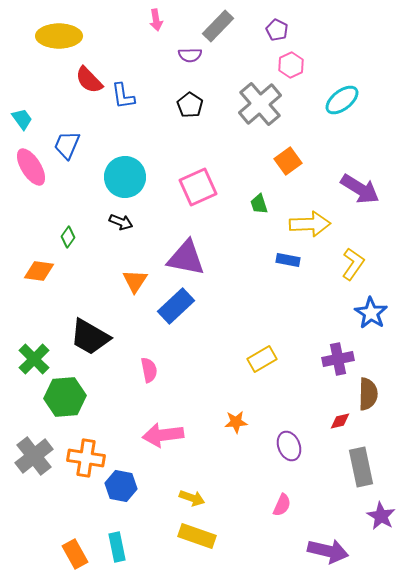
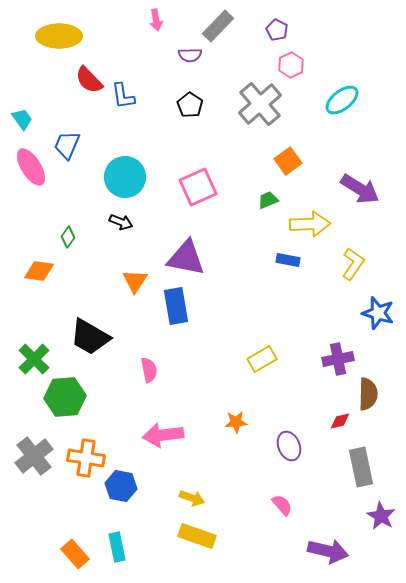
green trapezoid at (259, 204): moved 9 px right, 4 px up; rotated 85 degrees clockwise
blue rectangle at (176, 306): rotated 57 degrees counterclockwise
blue star at (371, 313): moved 7 px right; rotated 16 degrees counterclockwise
pink semicircle at (282, 505): rotated 65 degrees counterclockwise
orange rectangle at (75, 554): rotated 12 degrees counterclockwise
